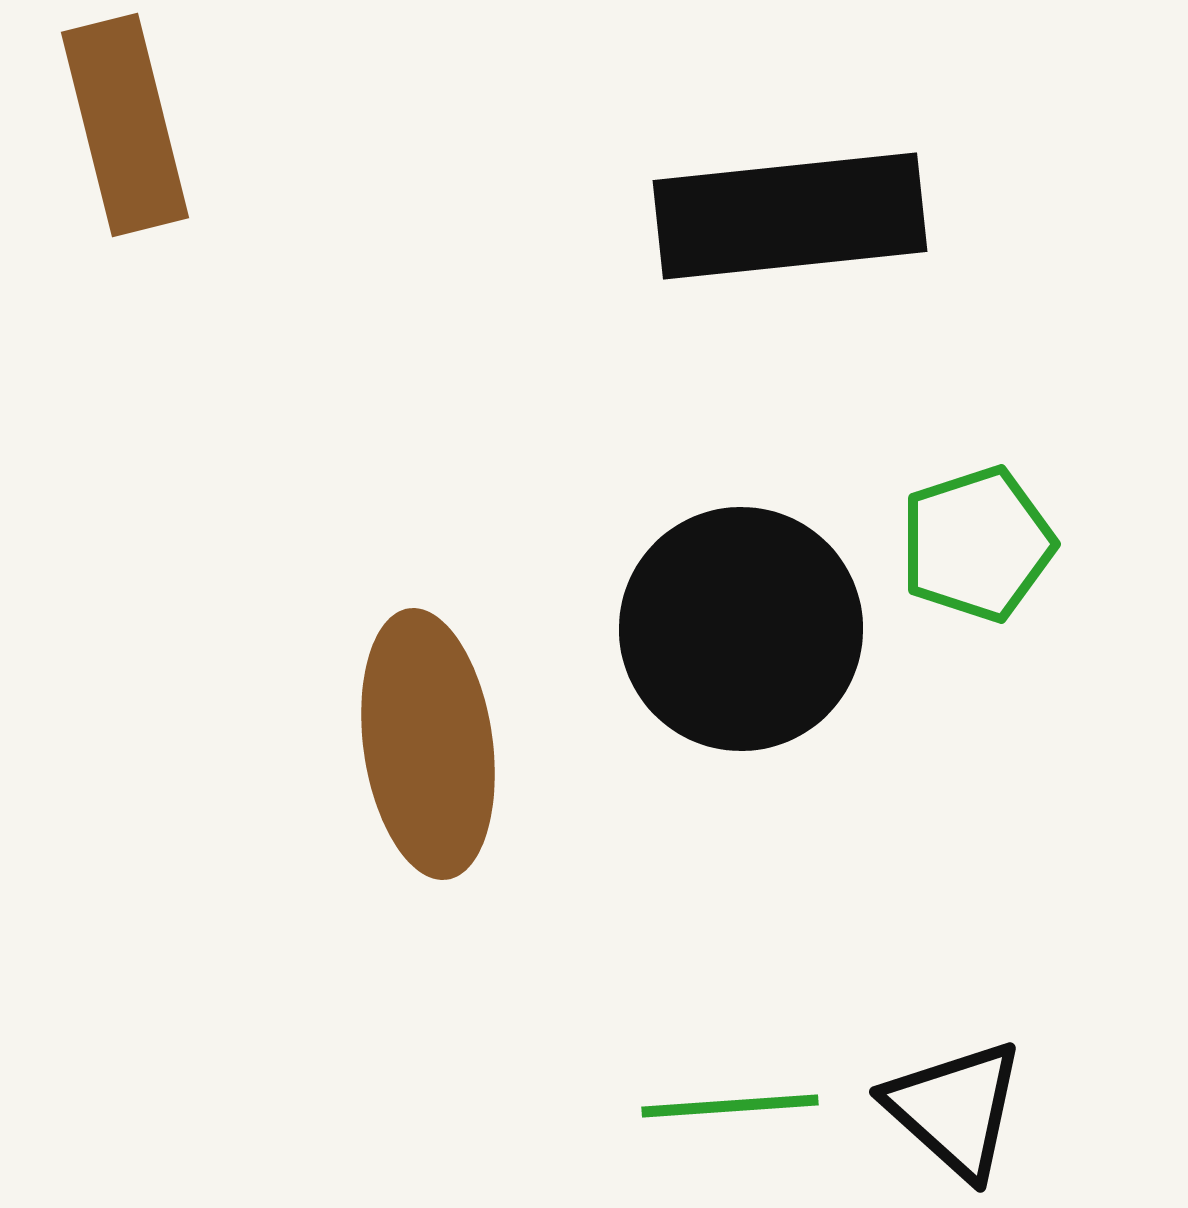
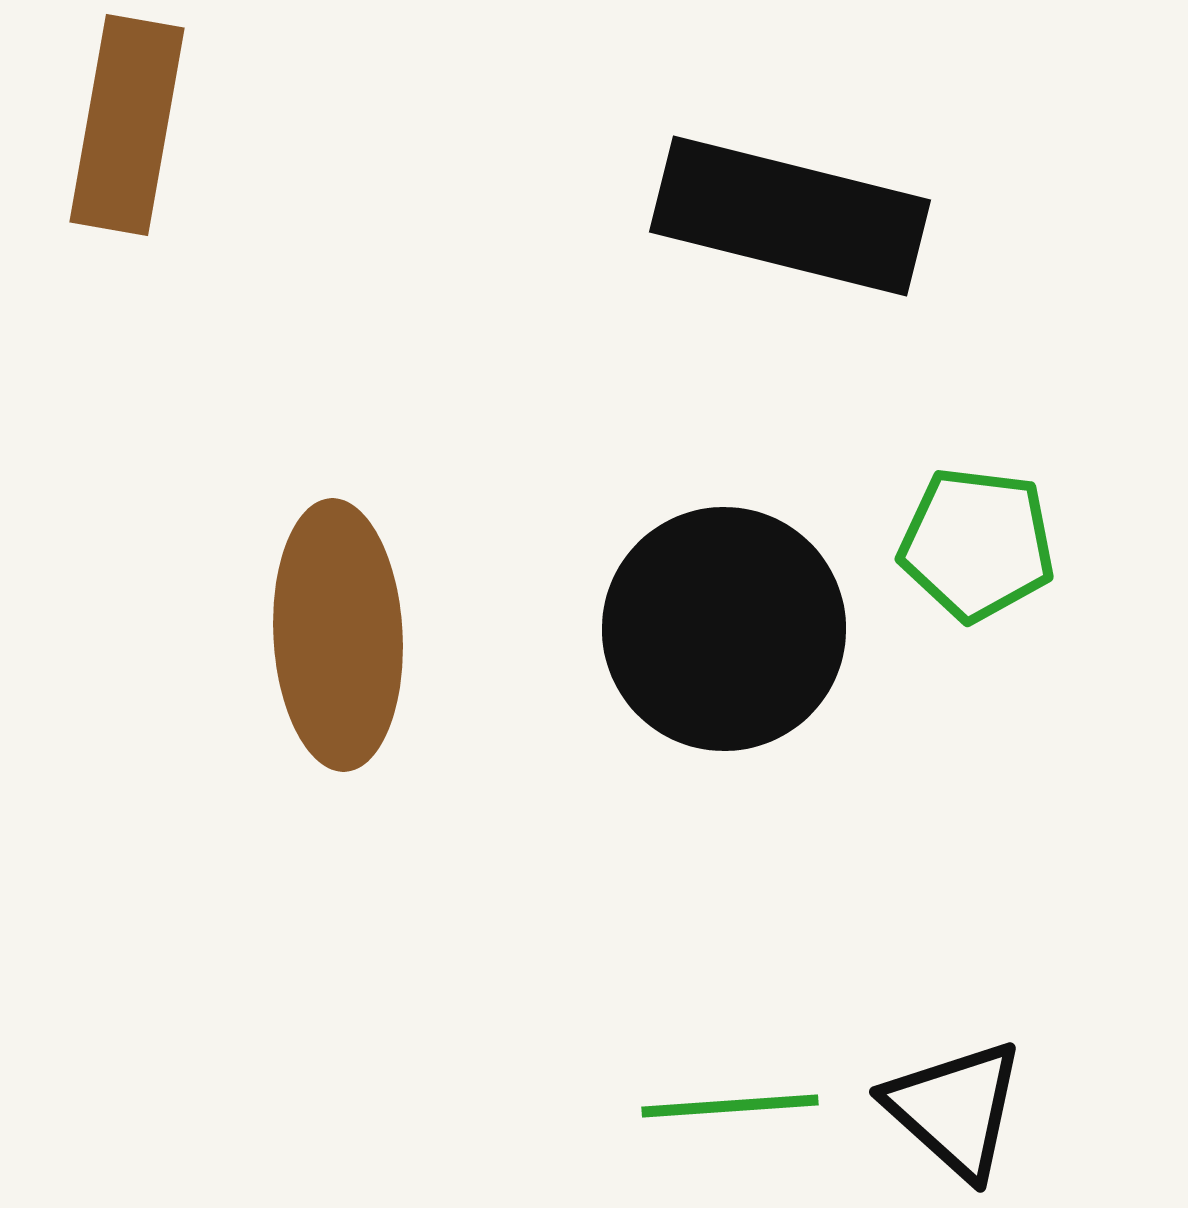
brown rectangle: moved 2 px right; rotated 24 degrees clockwise
black rectangle: rotated 20 degrees clockwise
green pentagon: rotated 25 degrees clockwise
black circle: moved 17 px left
brown ellipse: moved 90 px left, 109 px up; rotated 5 degrees clockwise
